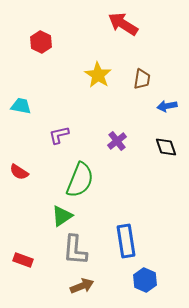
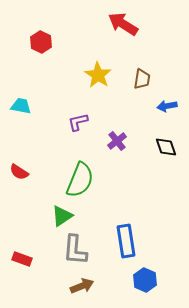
purple L-shape: moved 19 px right, 13 px up
red rectangle: moved 1 px left, 1 px up
